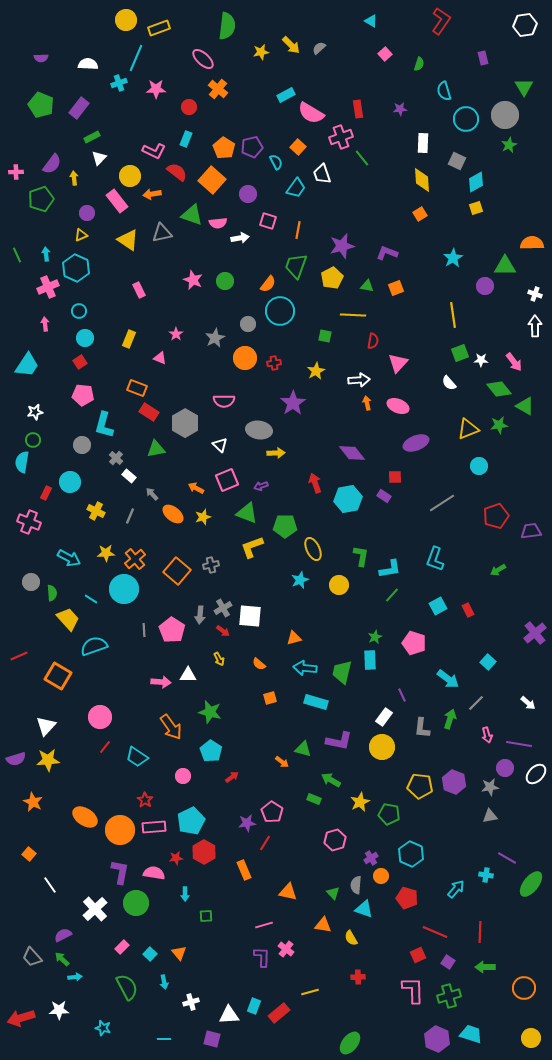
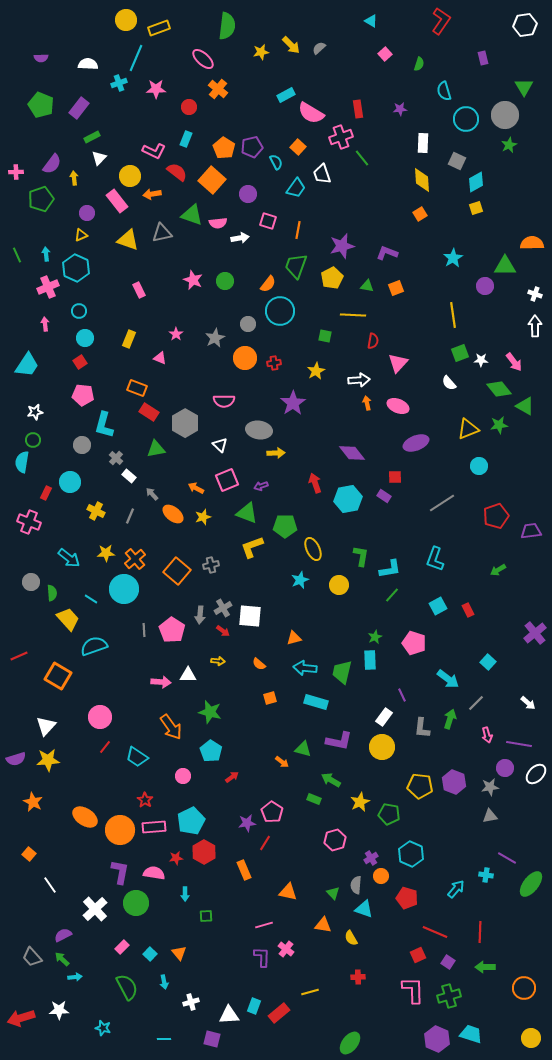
yellow triangle at (128, 240): rotated 15 degrees counterclockwise
cyan arrow at (69, 558): rotated 10 degrees clockwise
yellow arrow at (219, 659): moved 1 px left, 2 px down; rotated 56 degrees counterclockwise
